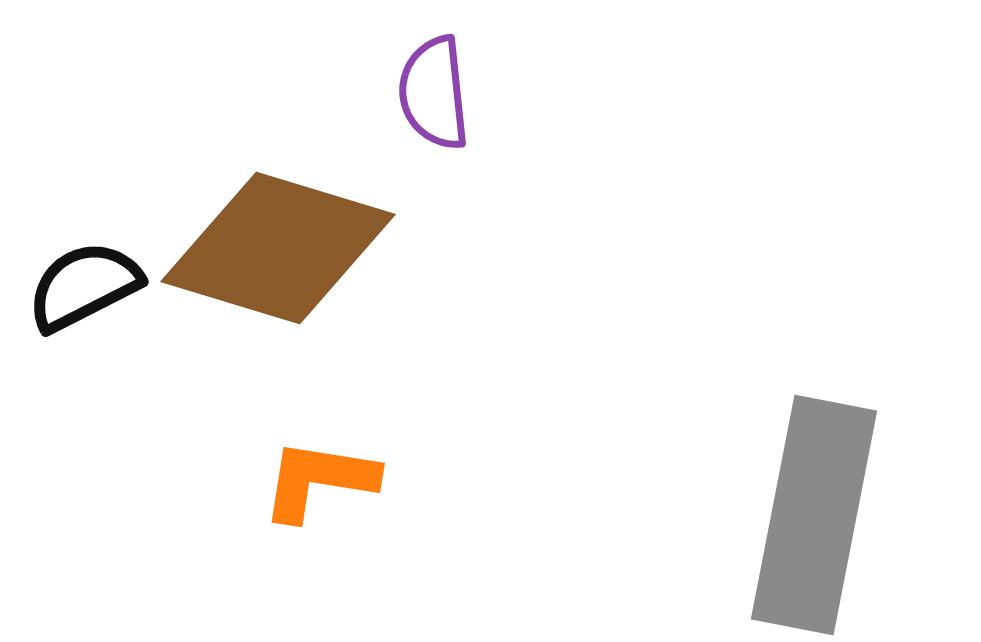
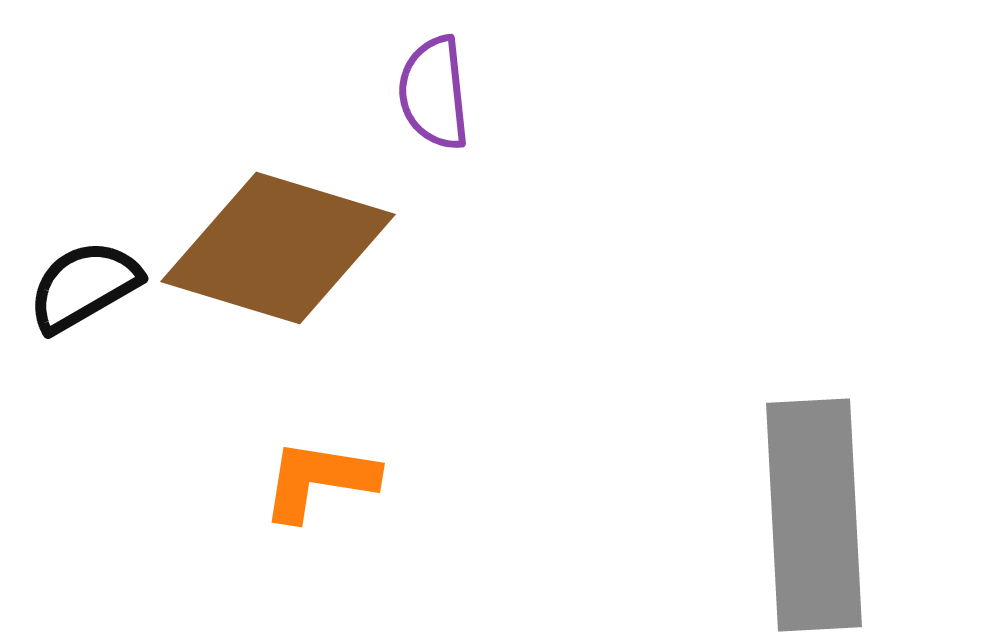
black semicircle: rotated 3 degrees counterclockwise
gray rectangle: rotated 14 degrees counterclockwise
